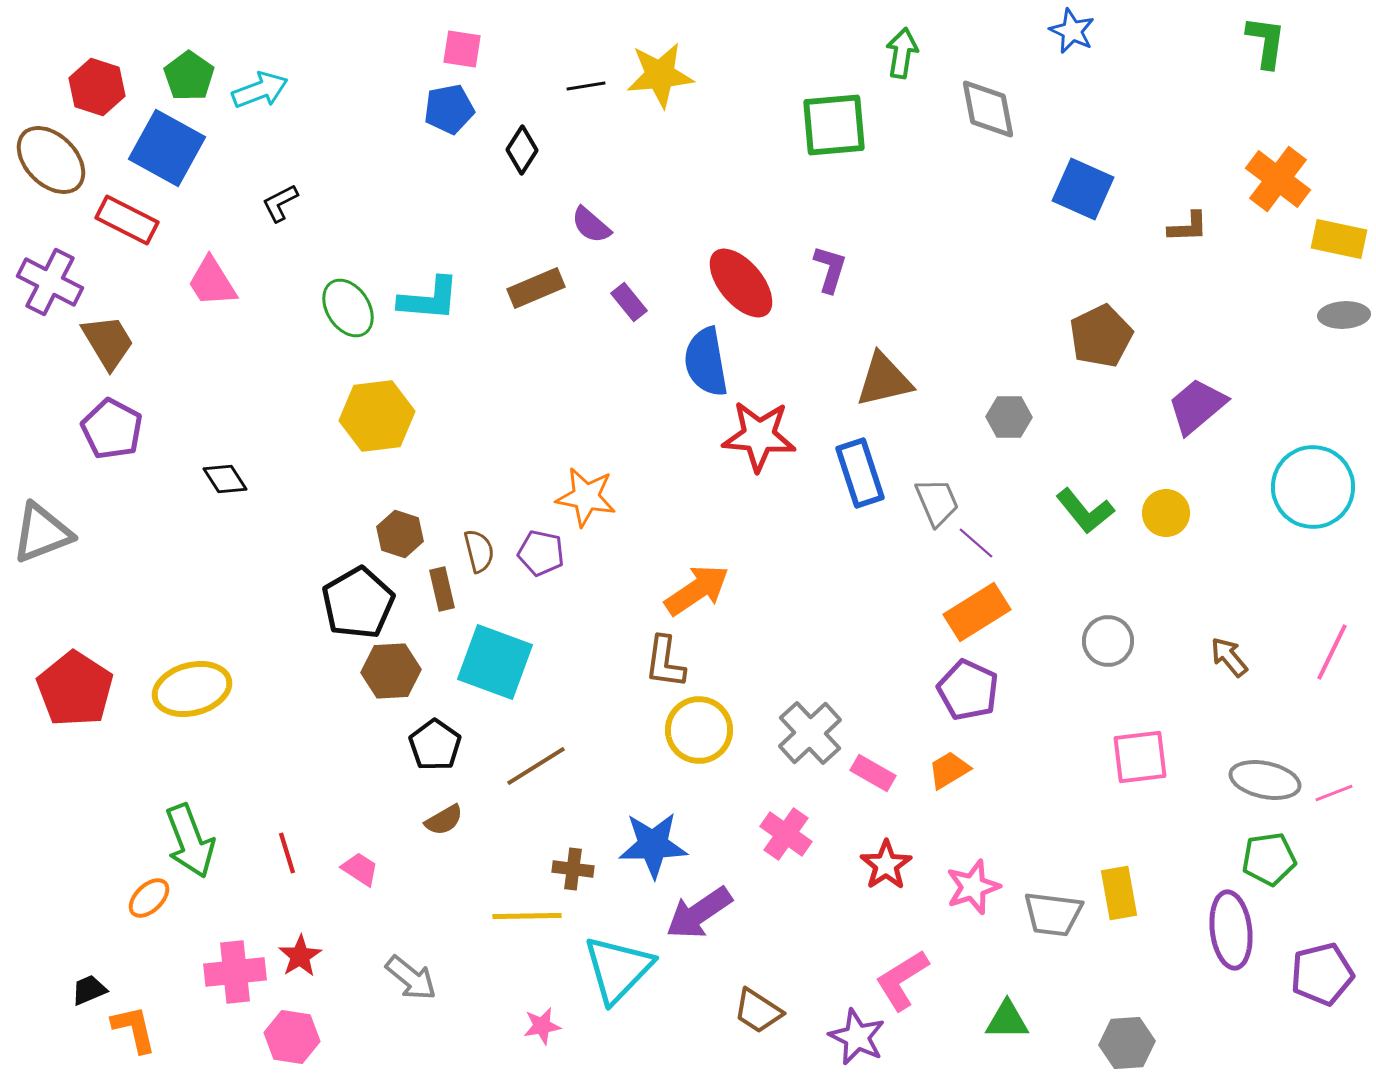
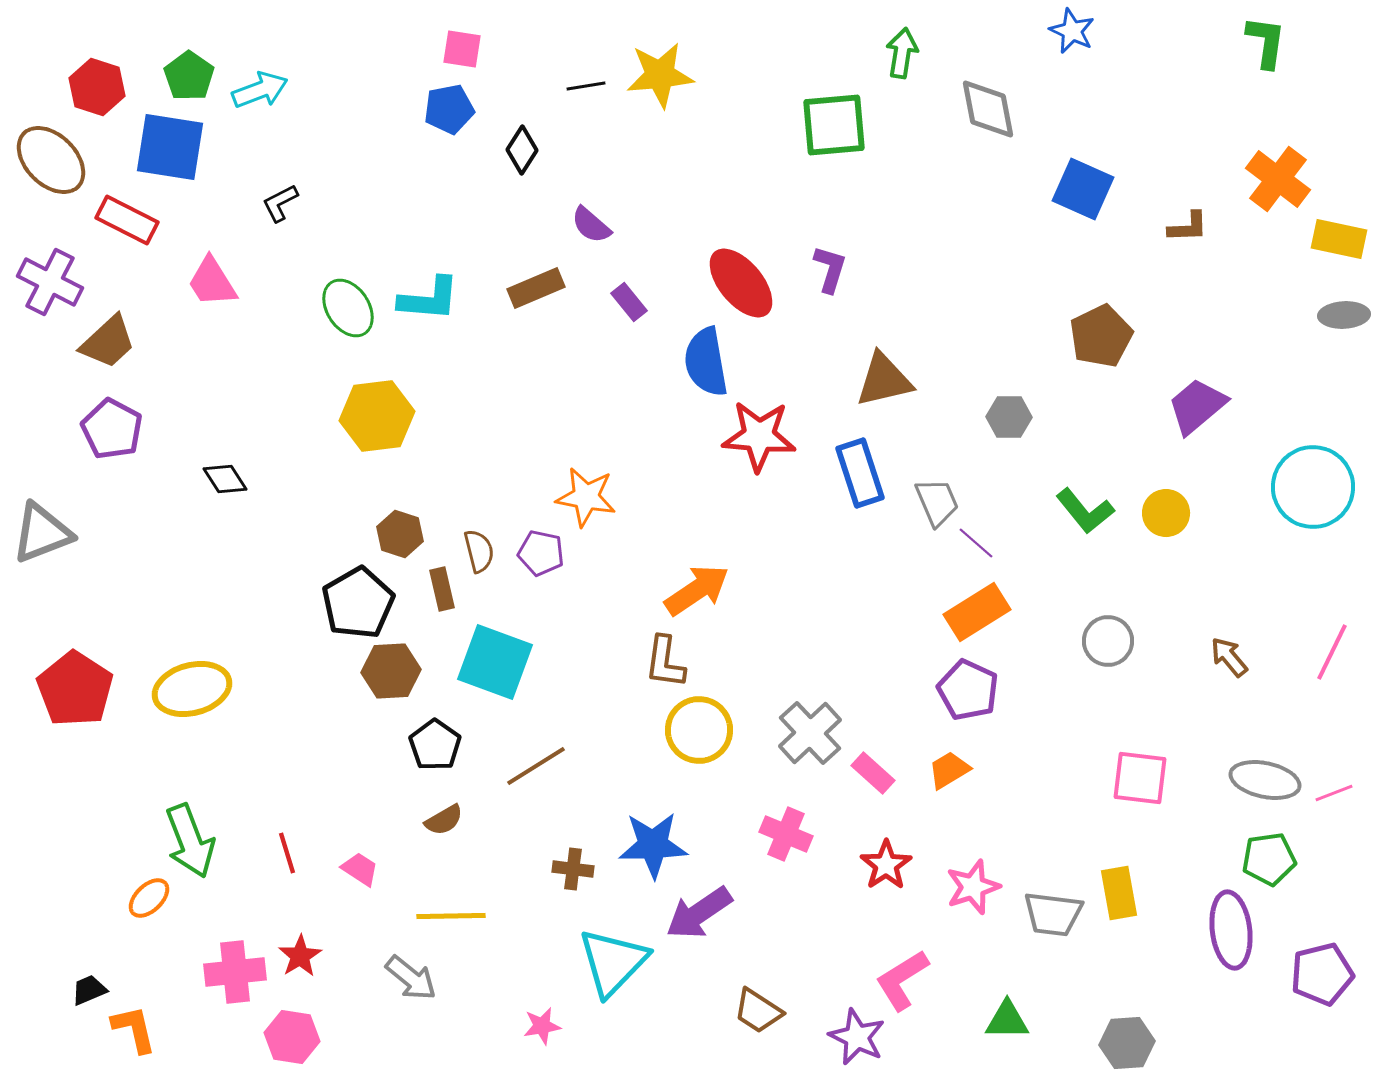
blue square at (167, 148): moved 3 px right, 1 px up; rotated 20 degrees counterclockwise
brown trapezoid at (108, 342): rotated 78 degrees clockwise
pink square at (1140, 757): moved 21 px down; rotated 14 degrees clockwise
pink rectangle at (873, 773): rotated 12 degrees clockwise
pink cross at (786, 834): rotated 12 degrees counterclockwise
yellow line at (527, 916): moved 76 px left
cyan triangle at (618, 969): moved 5 px left, 7 px up
